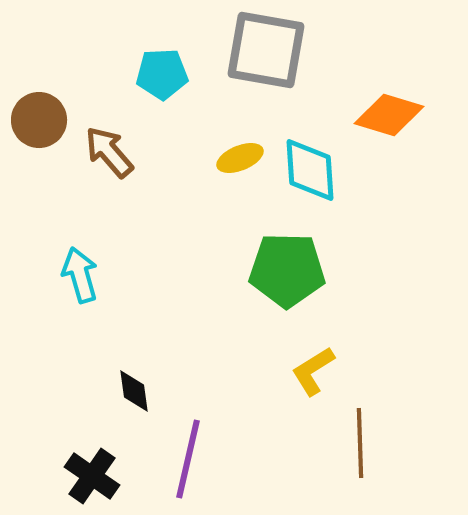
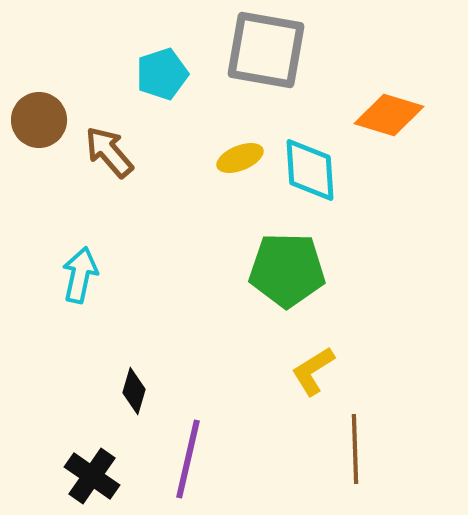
cyan pentagon: rotated 15 degrees counterclockwise
cyan arrow: rotated 28 degrees clockwise
black diamond: rotated 24 degrees clockwise
brown line: moved 5 px left, 6 px down
